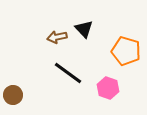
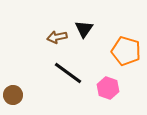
black triangle: rotated 18 degrees clockwise
